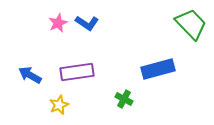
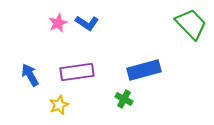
blue rectangle: moved 14 px left, 1 px down
blue arrow: rotated 30 degrees clockwise
